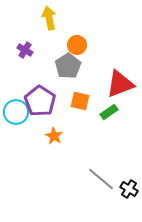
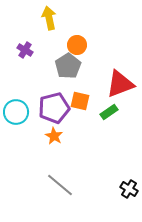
purple pentagon: moved 14 px right, 7 px down; rotated 24 degrees clockwise
gray line: moved 41 px left, 6 px down
